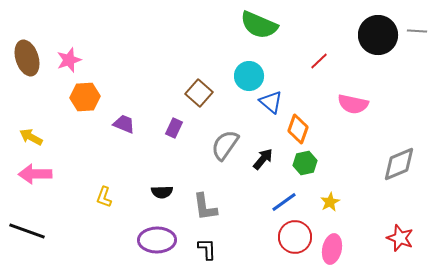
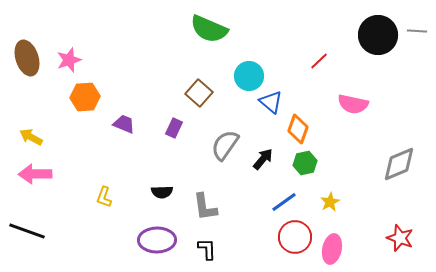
green semicircle: moved 50 px left, 4 px down
